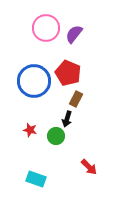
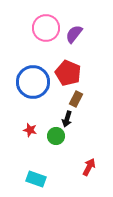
blue circle: moved 1 px left, 1 px down
red arrow: rotated 108 degrees counterclockwise
